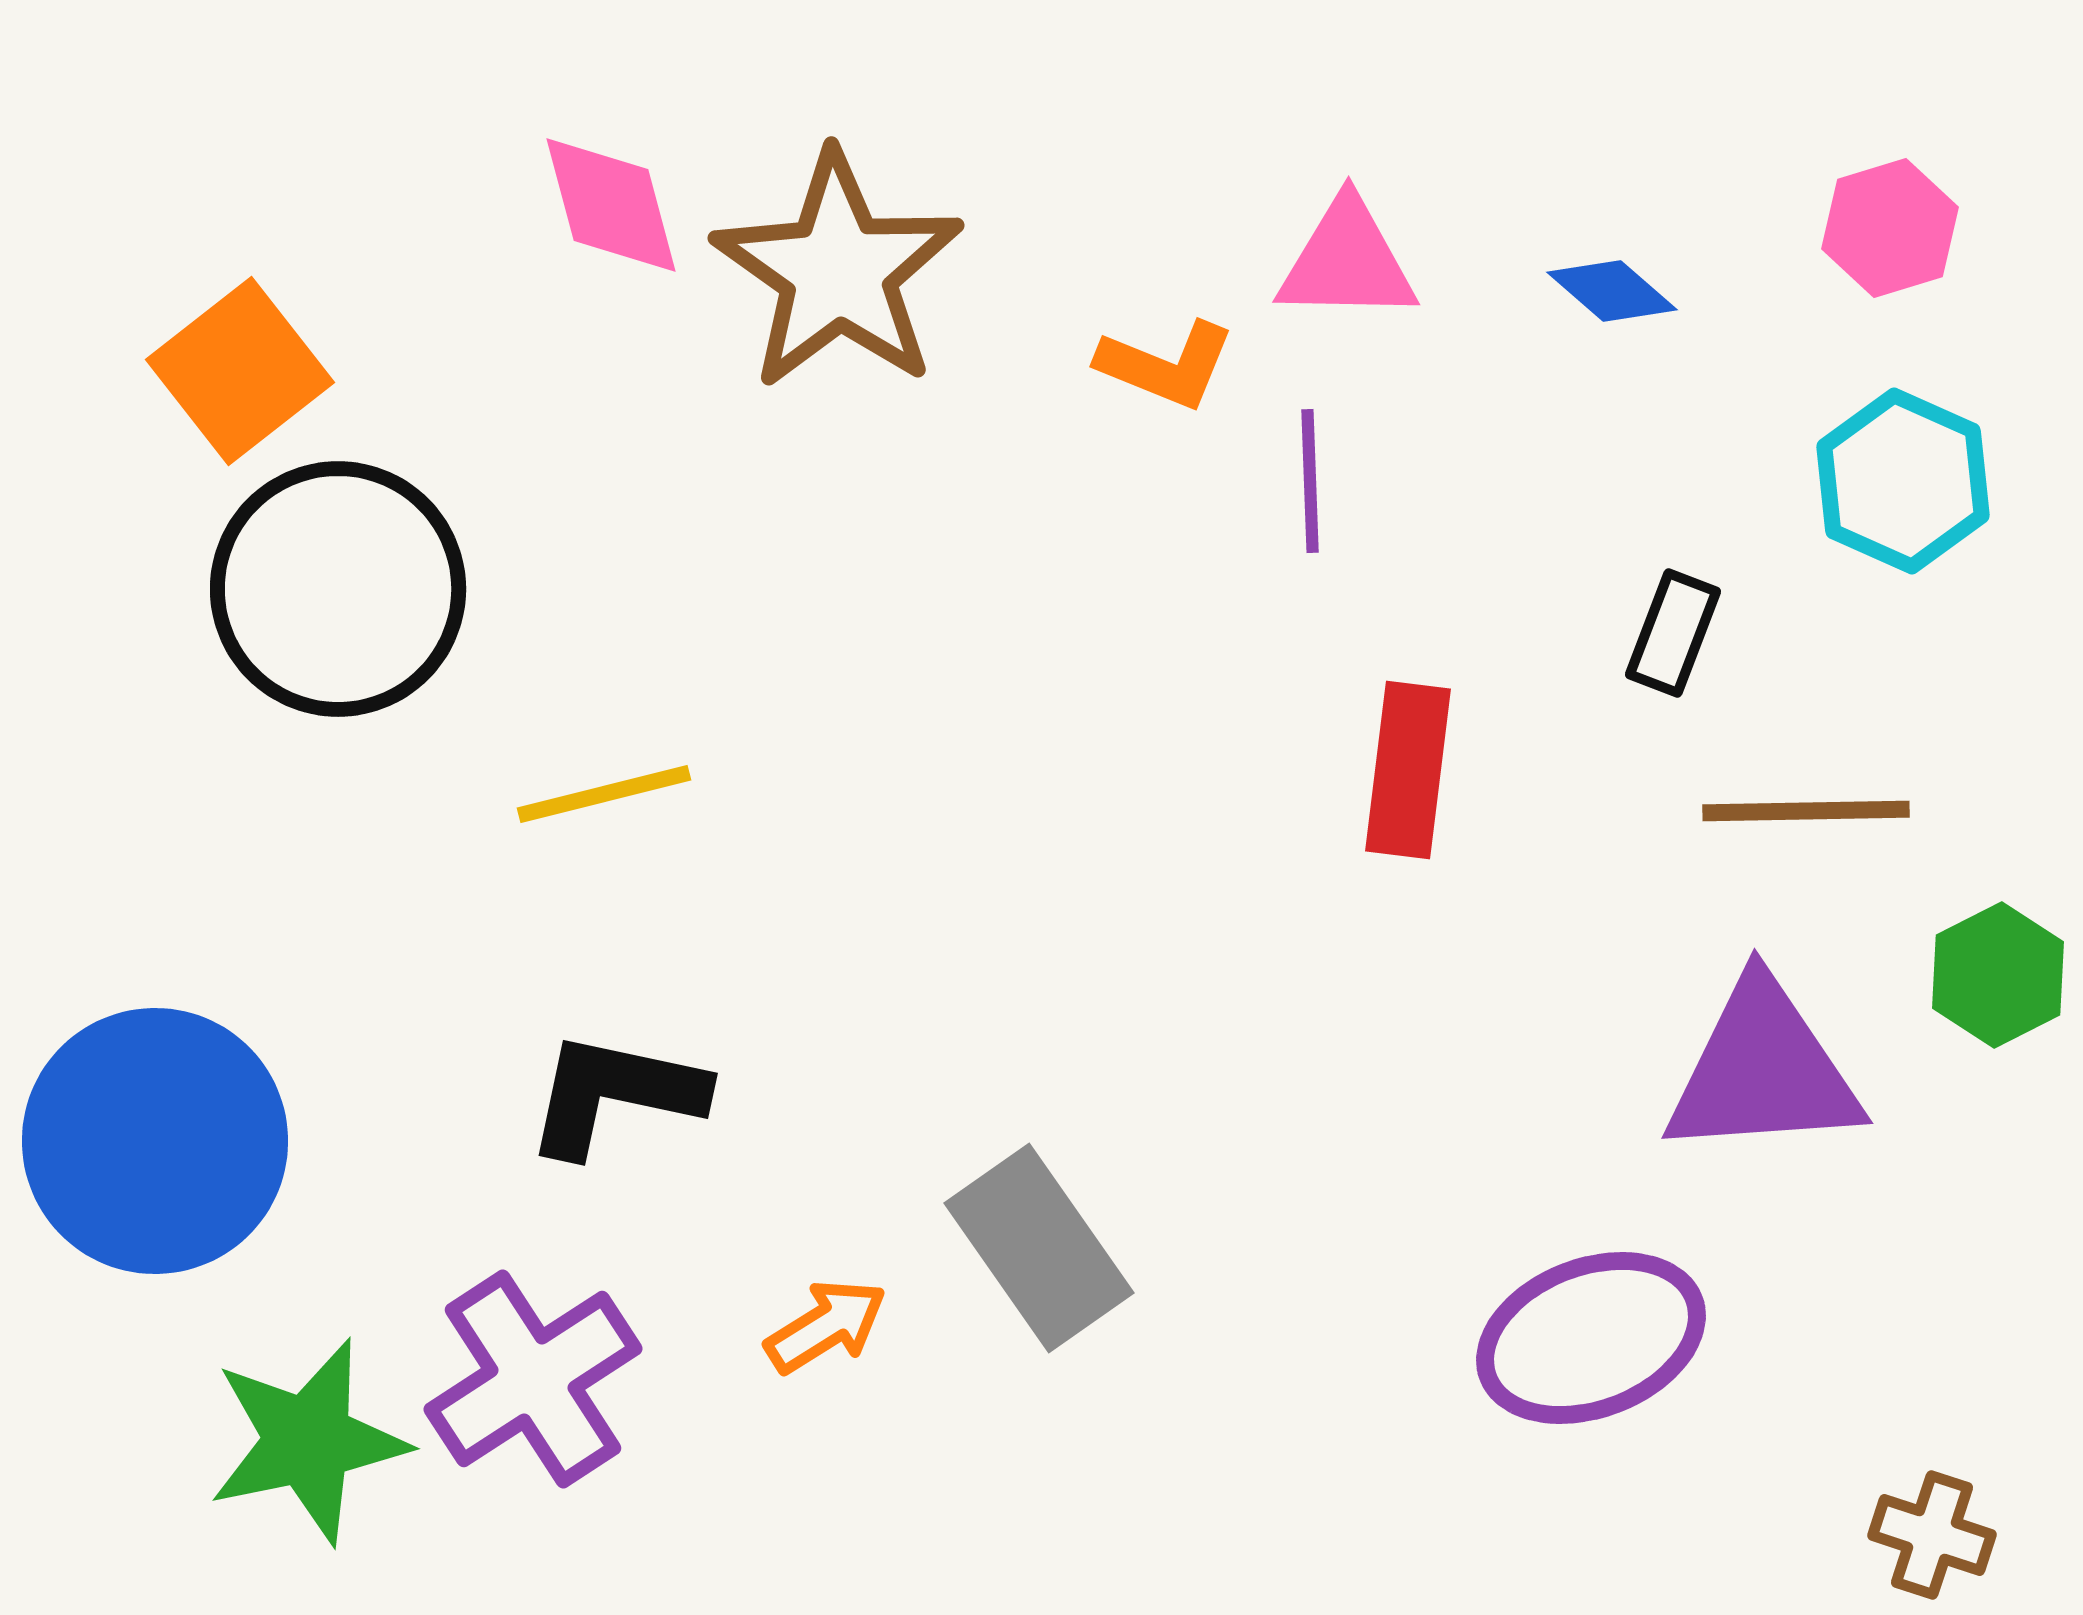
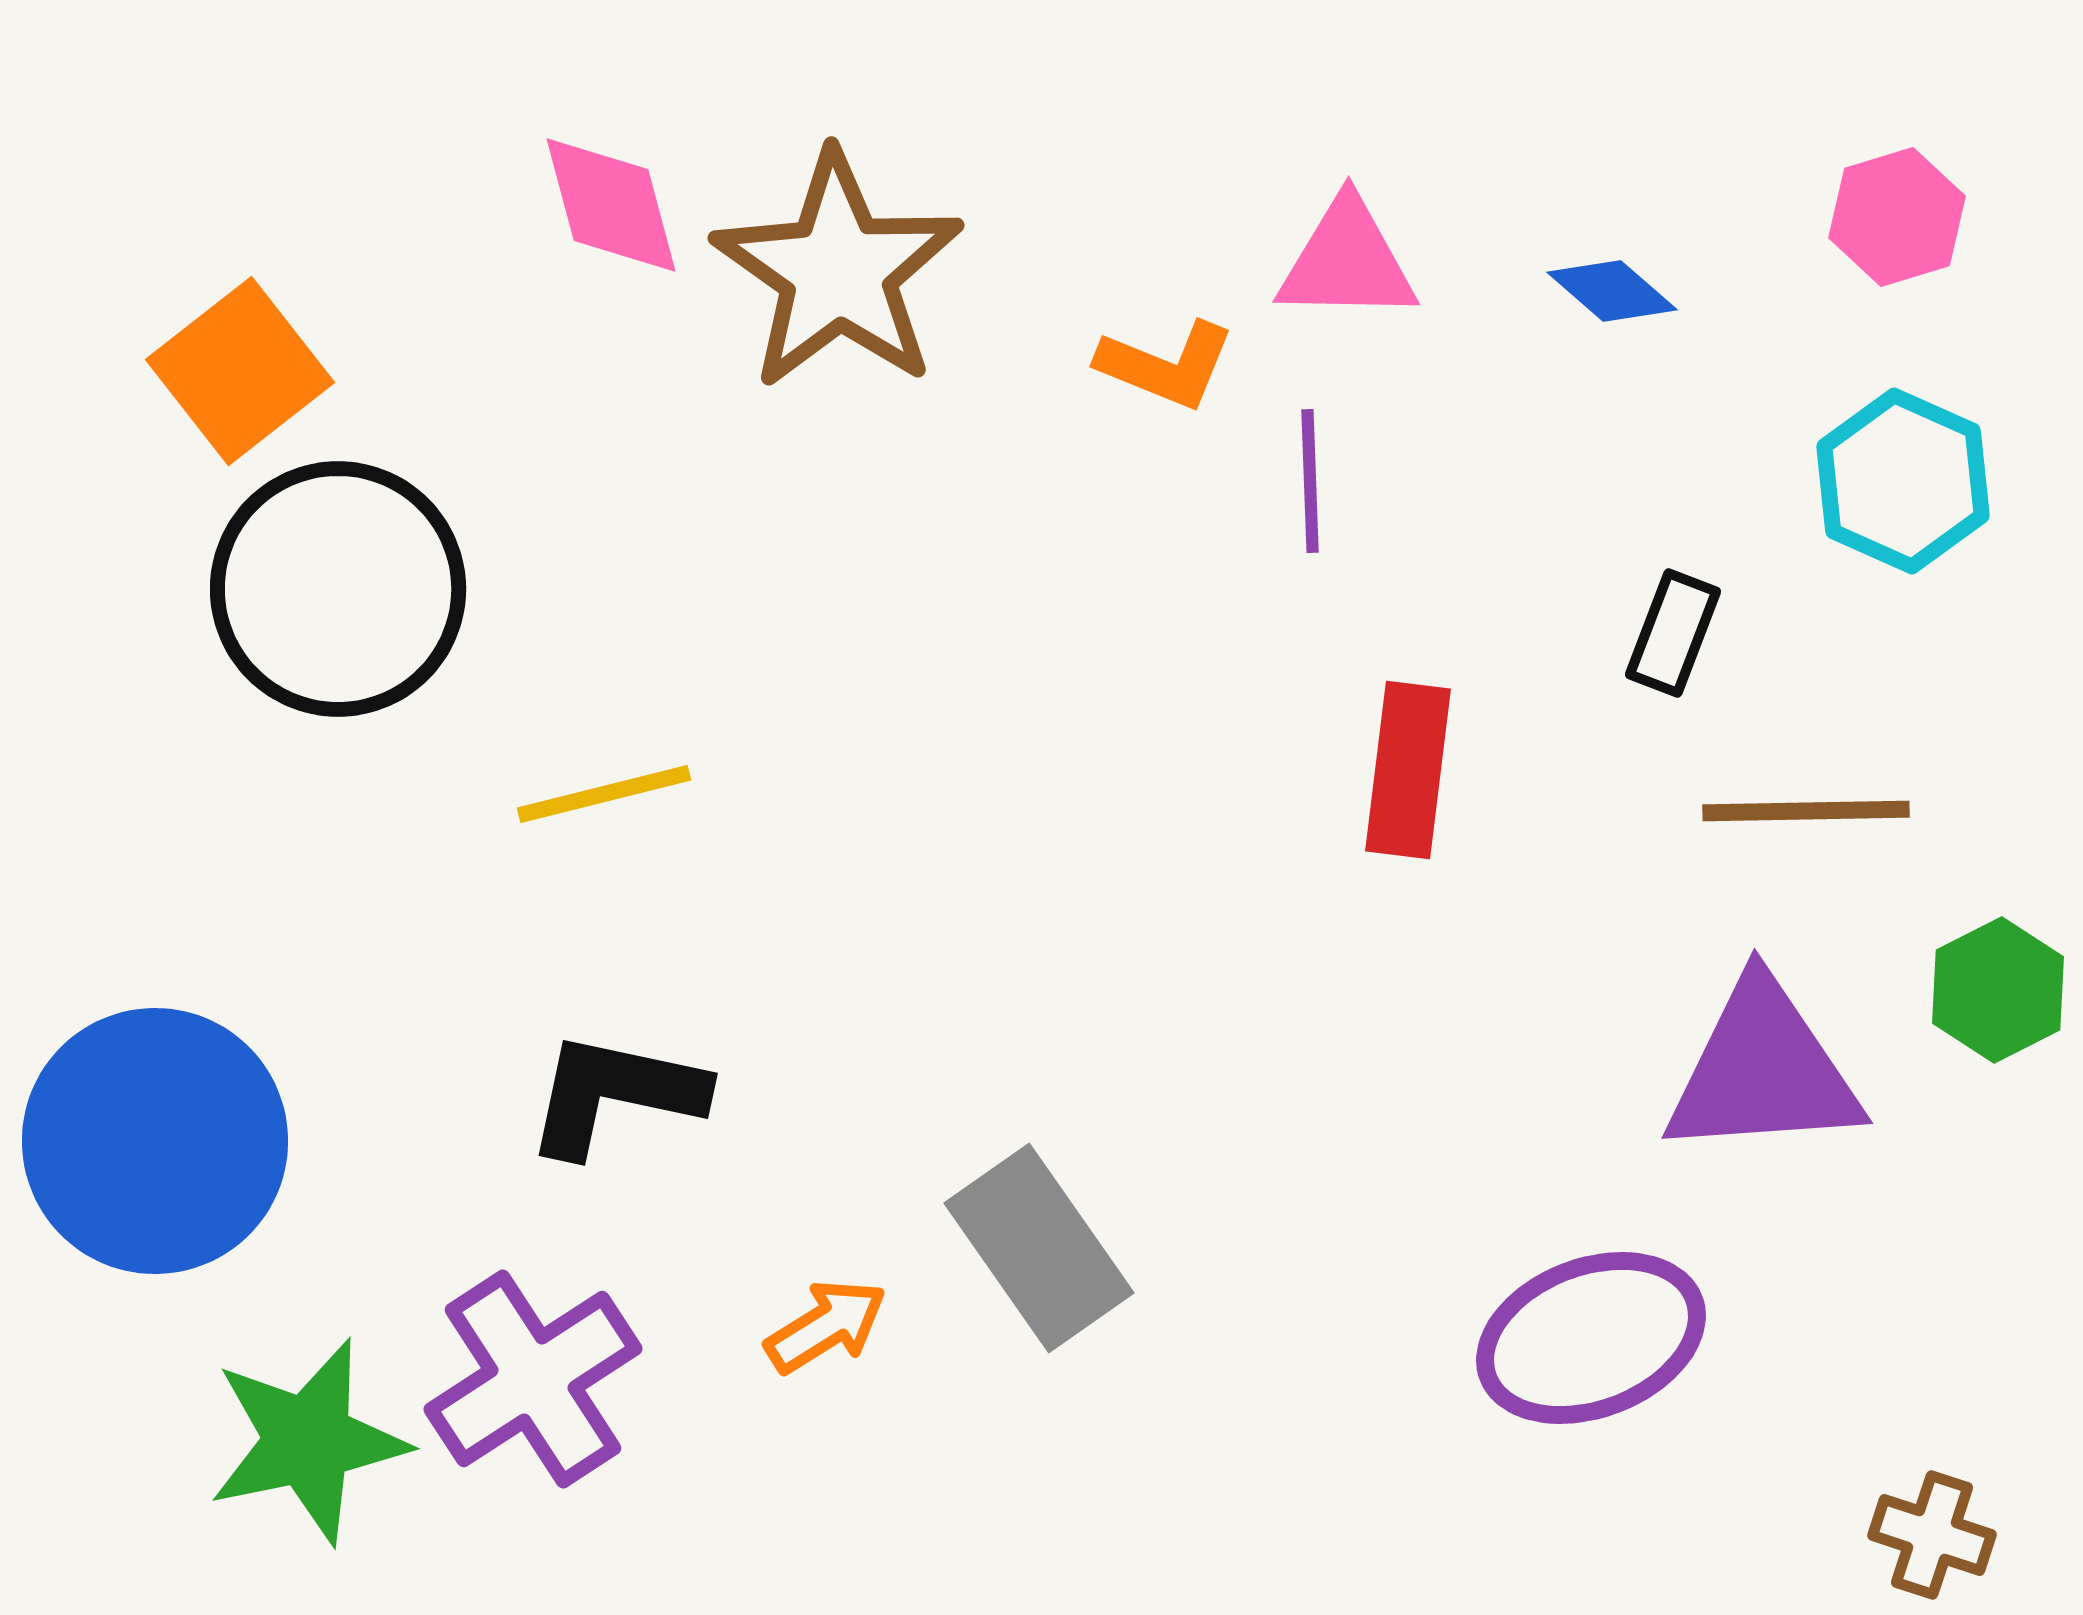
pink hexagon: moved 7 px right, 11 px up
green hexagon: moved 15 px down
